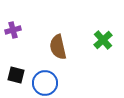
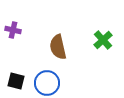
purple cross: rotated 28 degrees clockwise
black square: moved 6 px down
blue circle: moved 2 px right
